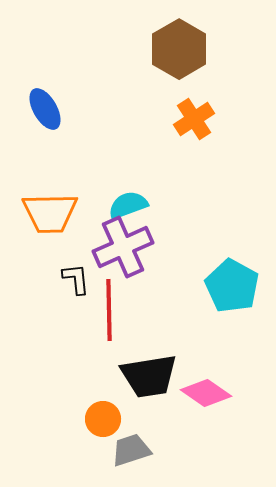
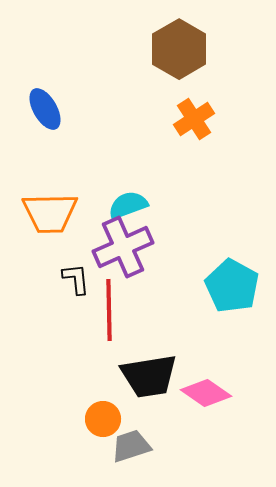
gray trapezoid: moved 4 px up
